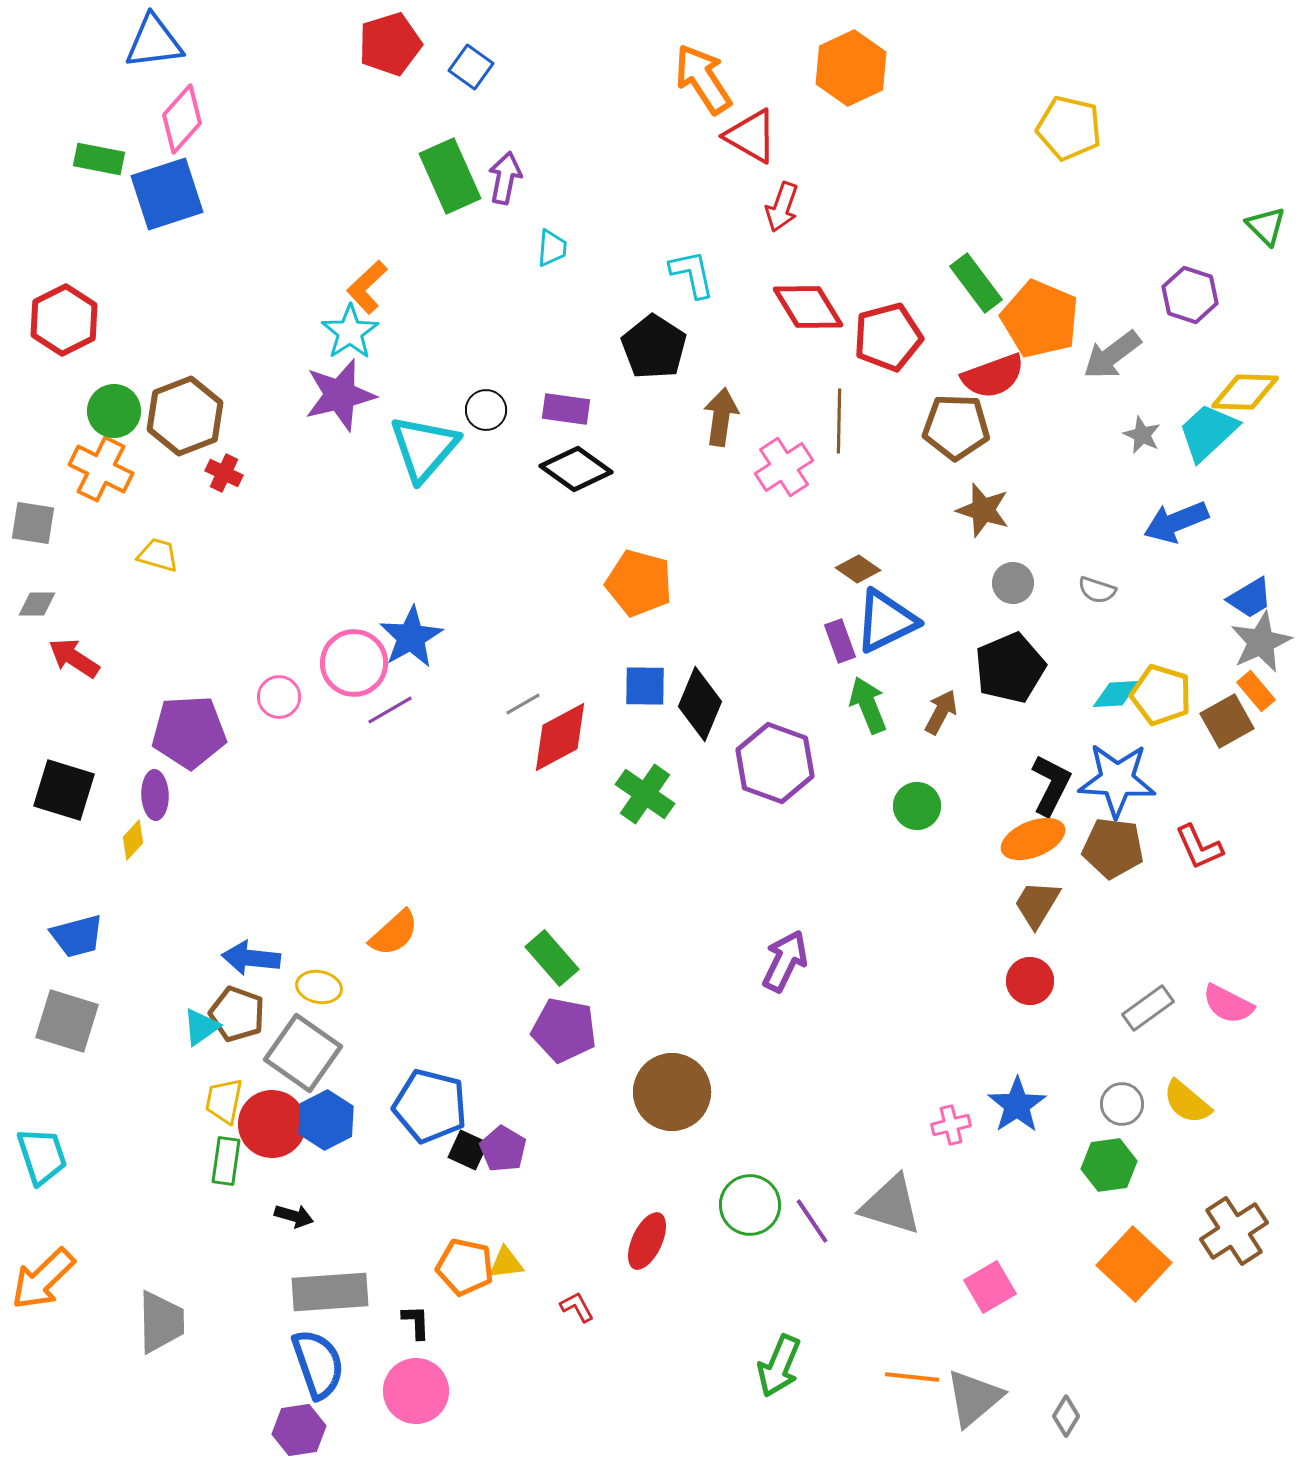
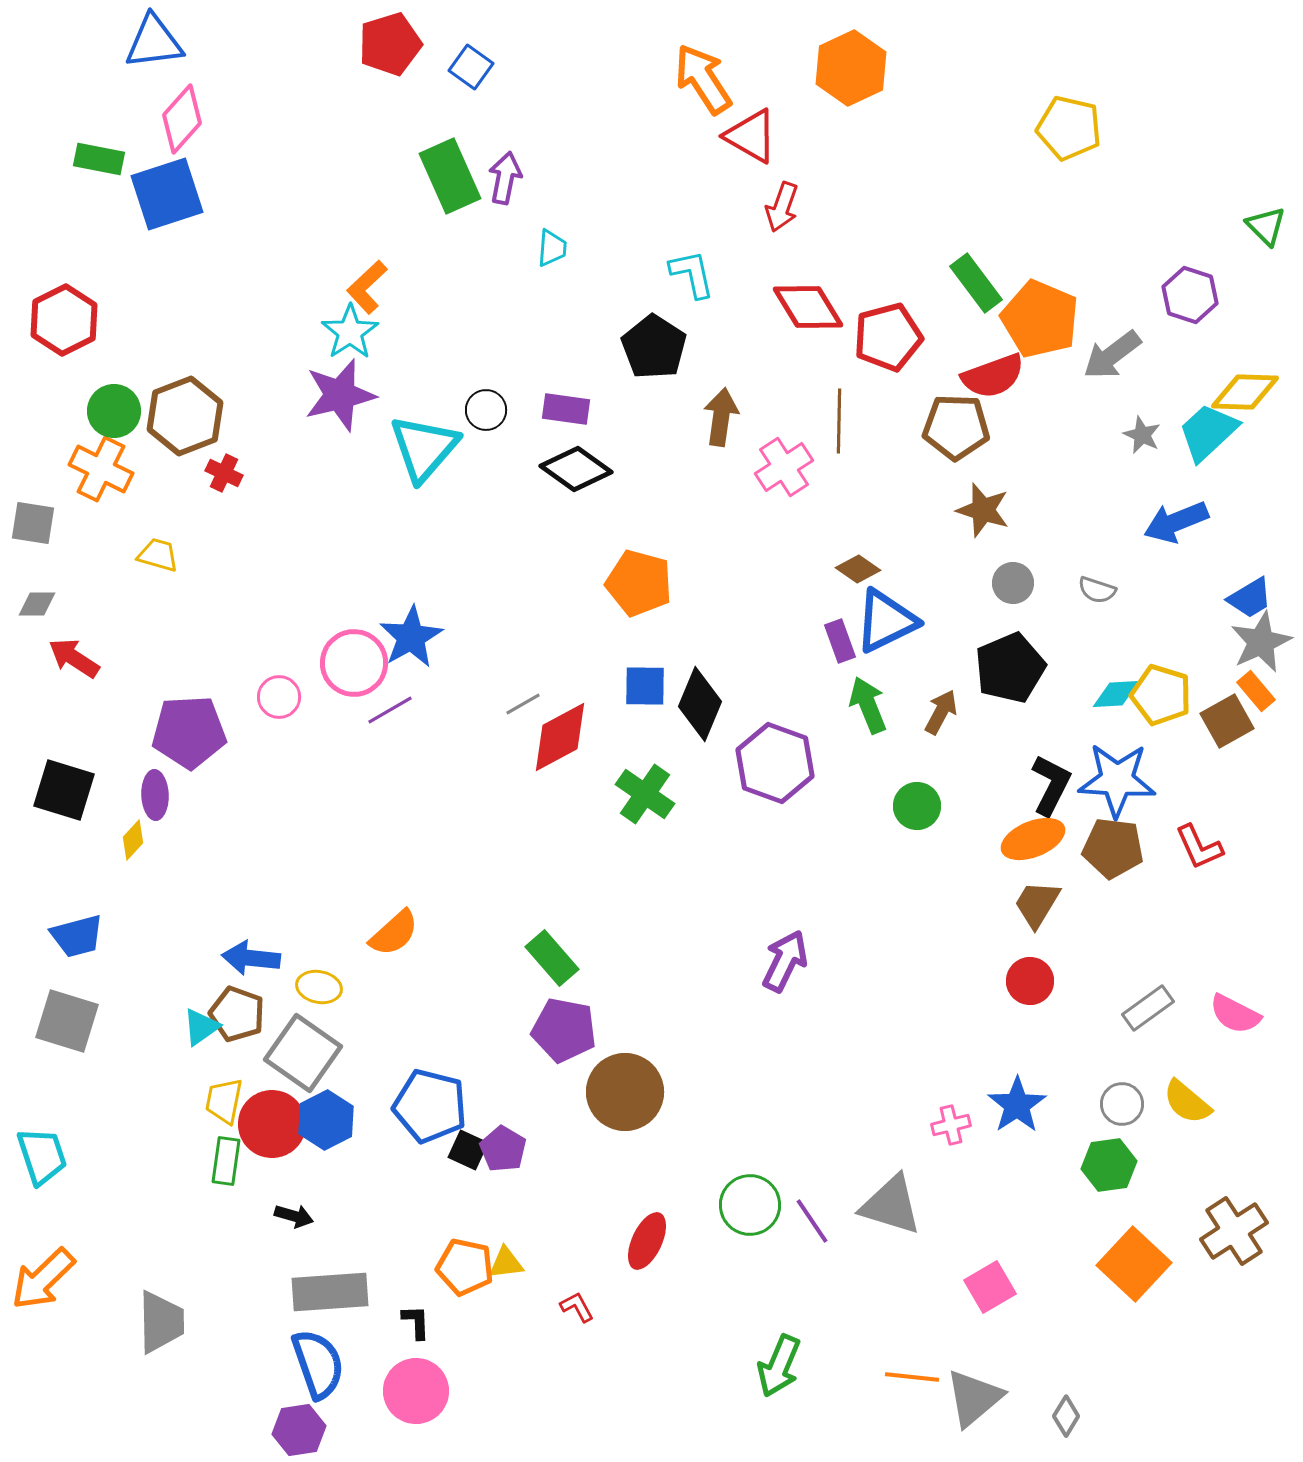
pink semicircle at (1228, 1004): moved 7 px right, 10 px down
brown circle at (672, 1092): moved 47 px left
